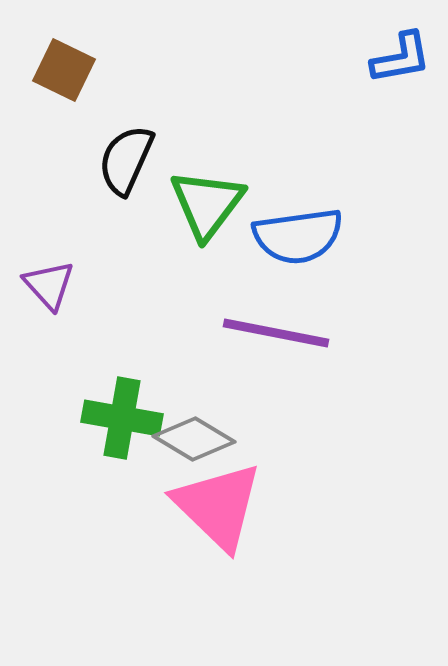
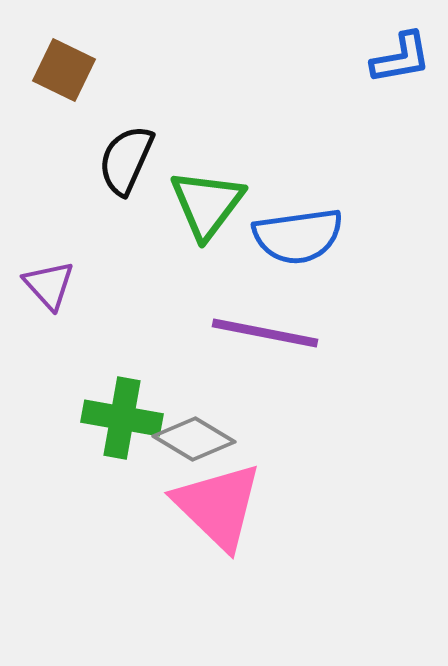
purple line: moved 11 px left
